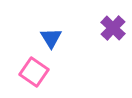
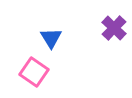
purple cross: moved 1 px right
